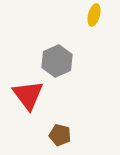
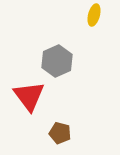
red triangle: moved 1 px right, 1 px down
brown pentagon: moved 2 px up
